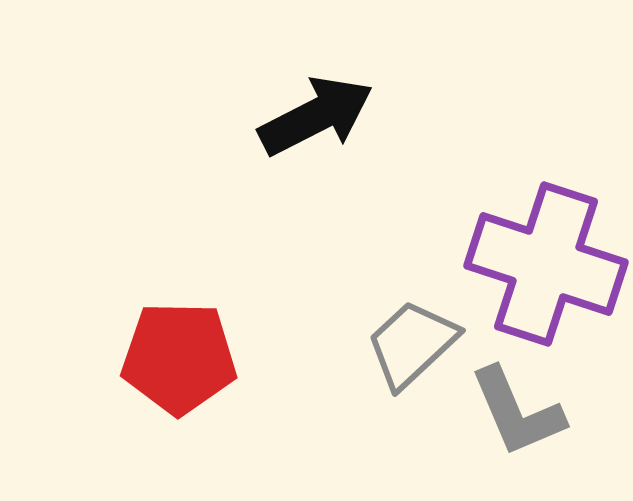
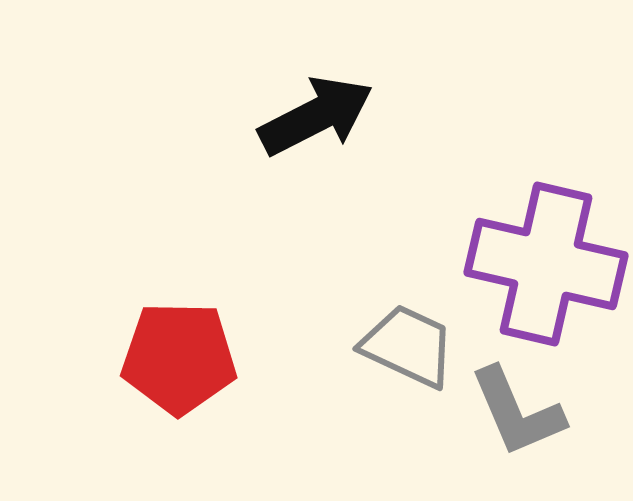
purple cross: rotated 5 degrees counterclockwise
gray trapezoid: moved 4 px left, 2 px down; rotated 68 degrees clockwise
